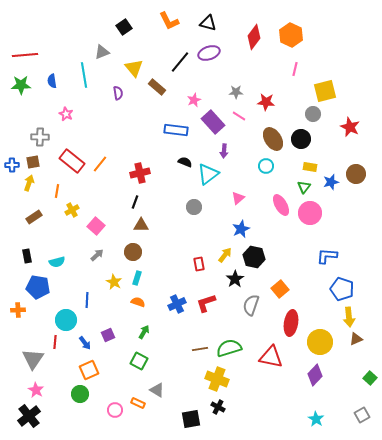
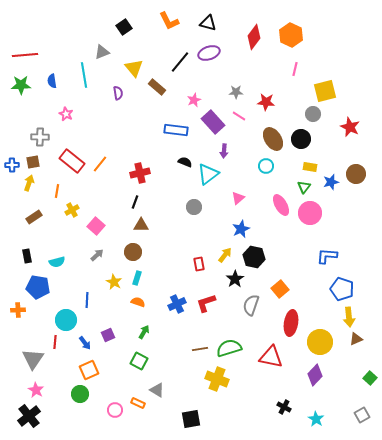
black cross at (218, 407): moved 66 px right
